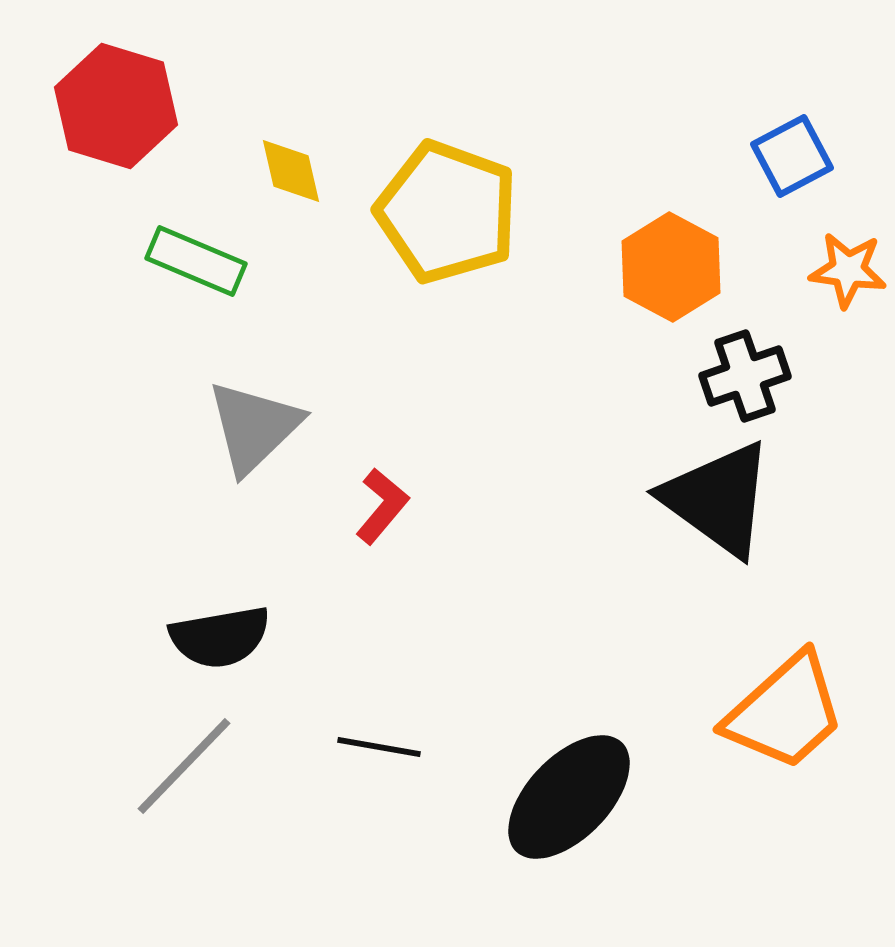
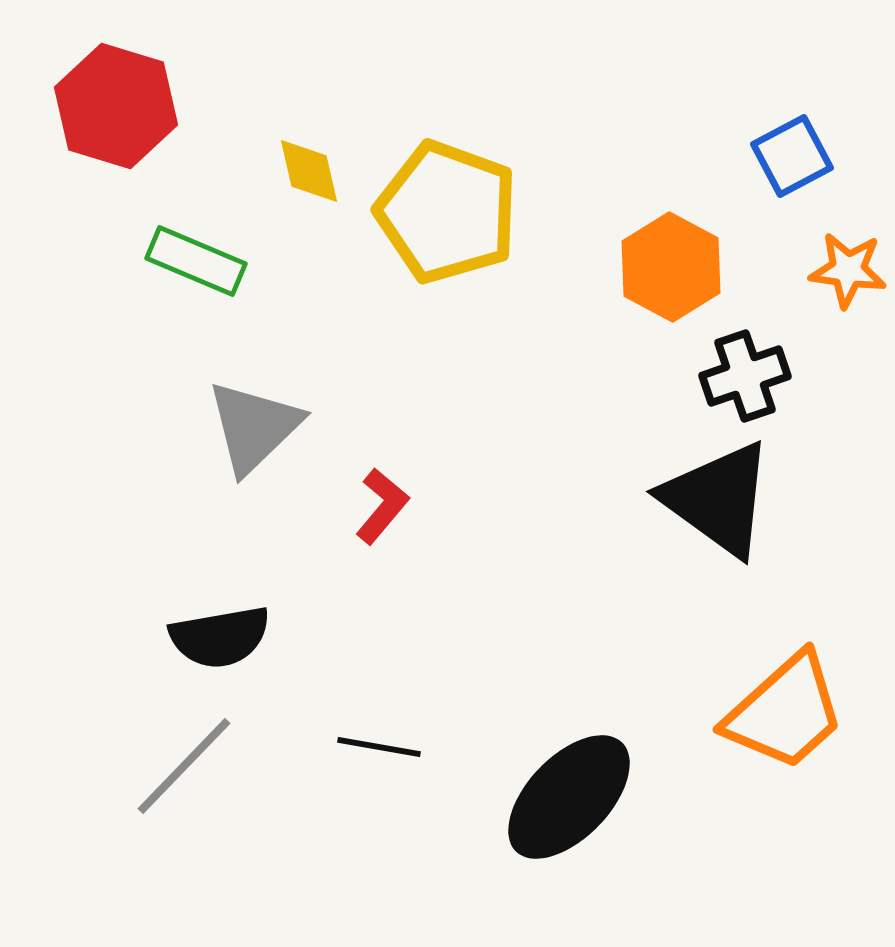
yellow diamond: moved 18 px right
